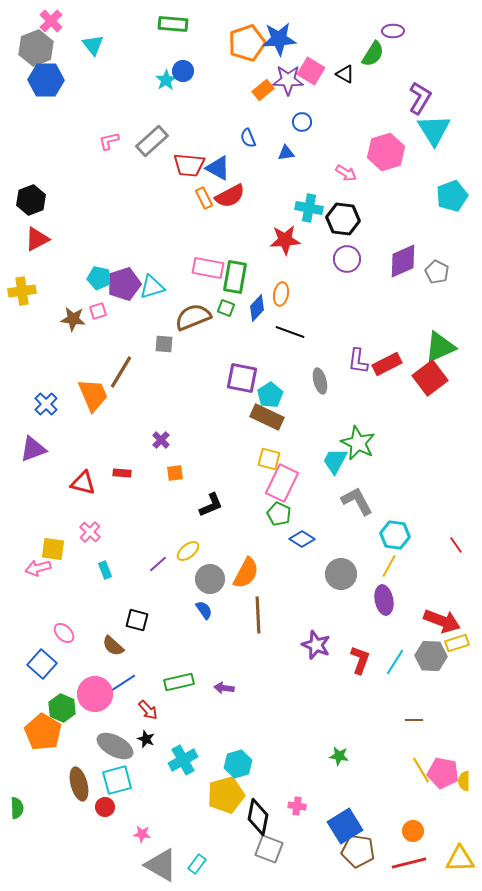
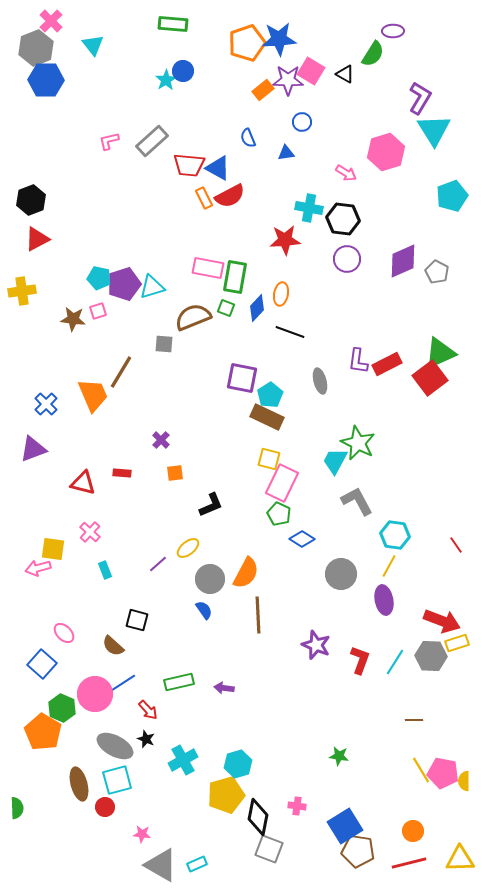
green triangle at (440, 347): moved 6 px down
yellow ellipse at (188, 551): moved 3 px up
cyan rectangle at (197, 864): rotated 30 degrees clockwise
